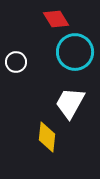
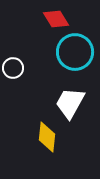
white circle: moved 3 px left, 6 px down
